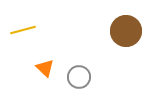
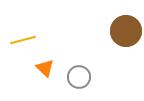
yellow line: moved 10 px down
